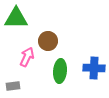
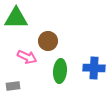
pink arrow: rotated 90 degrees clockwise
